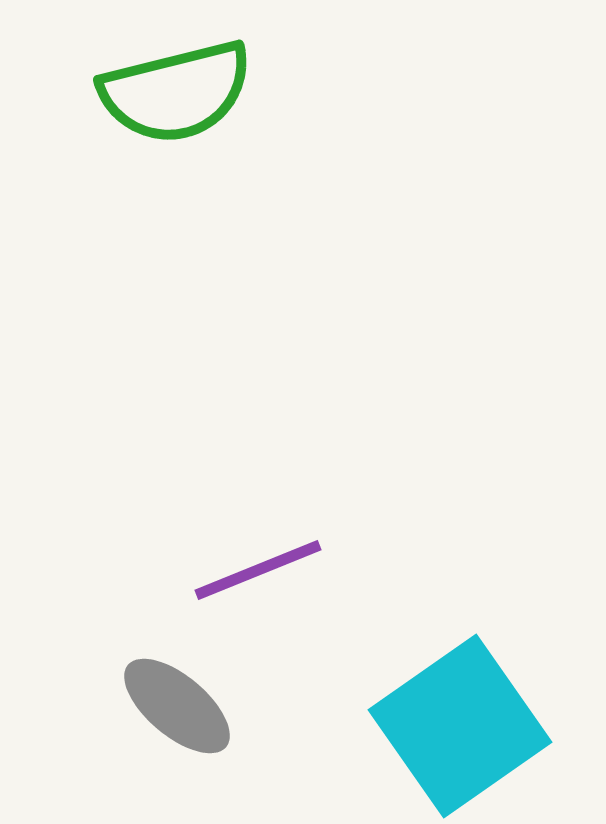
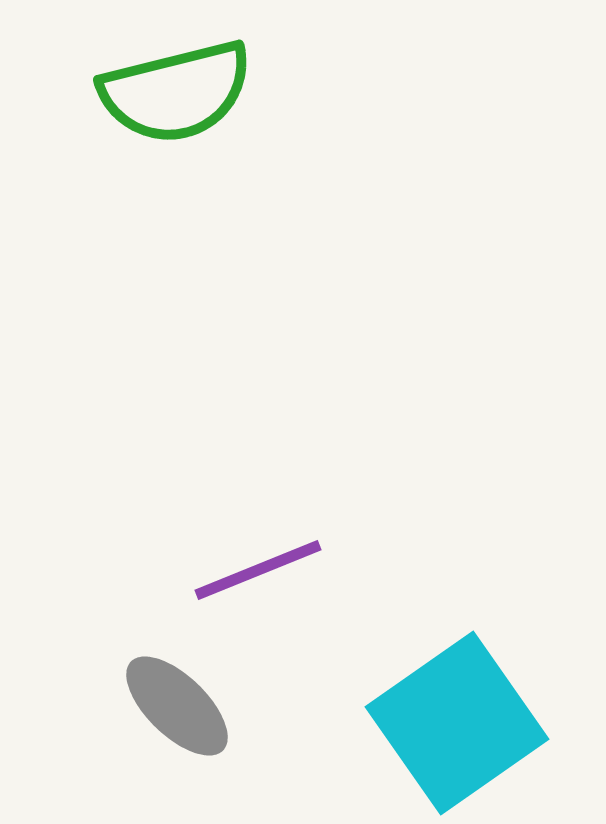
gray ellipse: rotated 4 degrees clockwise
cyan square: moved 3 px left, 3 px up
